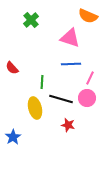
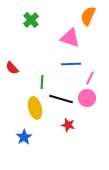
orange semicircle: rotated 90 degrees clockwise
blue star: moved 11 px right
